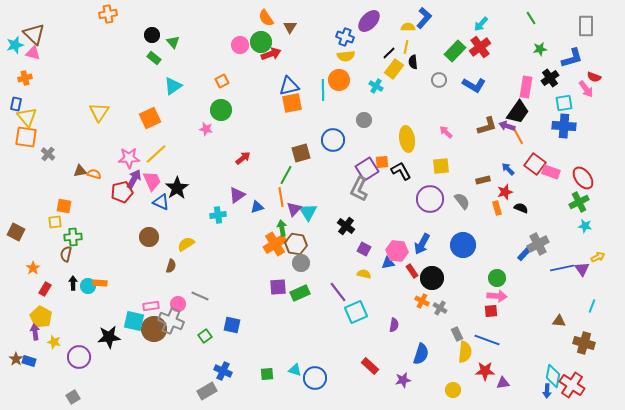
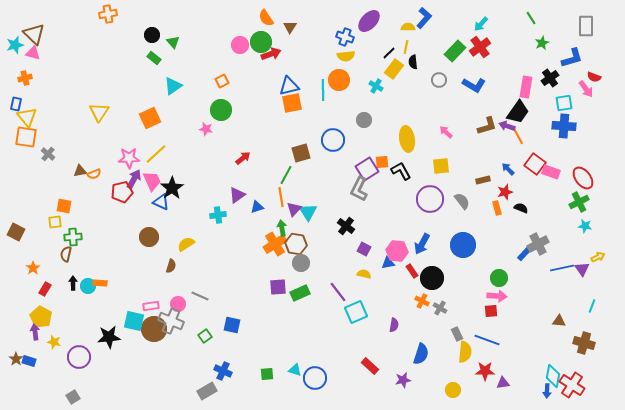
green star at (540, 49): moved 2 px right, 6 px up; rotated 16 degrees counterclockwise
orange semicircle at (94, 174): rotated 144 degrees clockwise
black star at (177, 188): moved 5 px left
green circle at (497, 278): moved 2 px right
